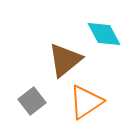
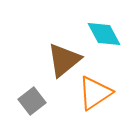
brown triangle: moved 1 px left
orange triangle: moved 9 px right, 9 px up
